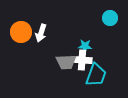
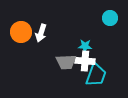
white cross: moved 3 px right, 1 px down
